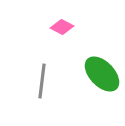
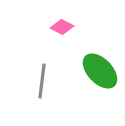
green ellipse: moved 2 px left, 3 px up
